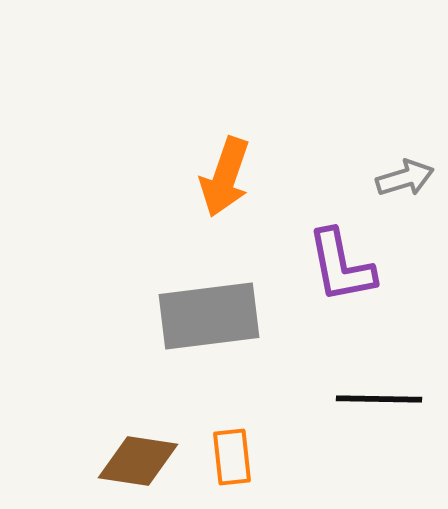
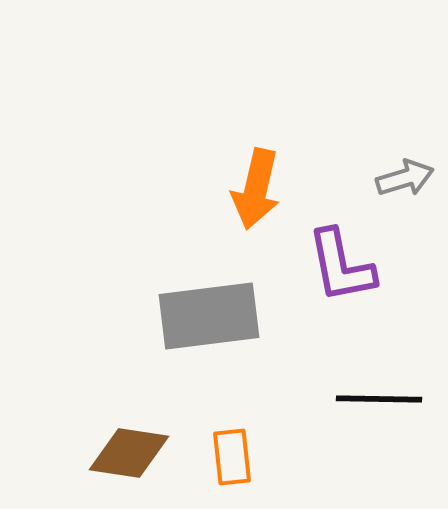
orange arrow: moved 31 px right, 12 px down; rotated 6 degrees counterclockwise
brown diamond: moved 9 px left, 8 px up
